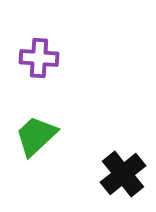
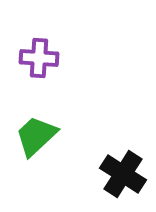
black cross: rotated 18 degrees counterclockwise
